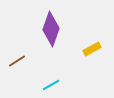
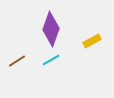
yellow rectangle: moved 8 px up
cyan line: moved 25 px up
